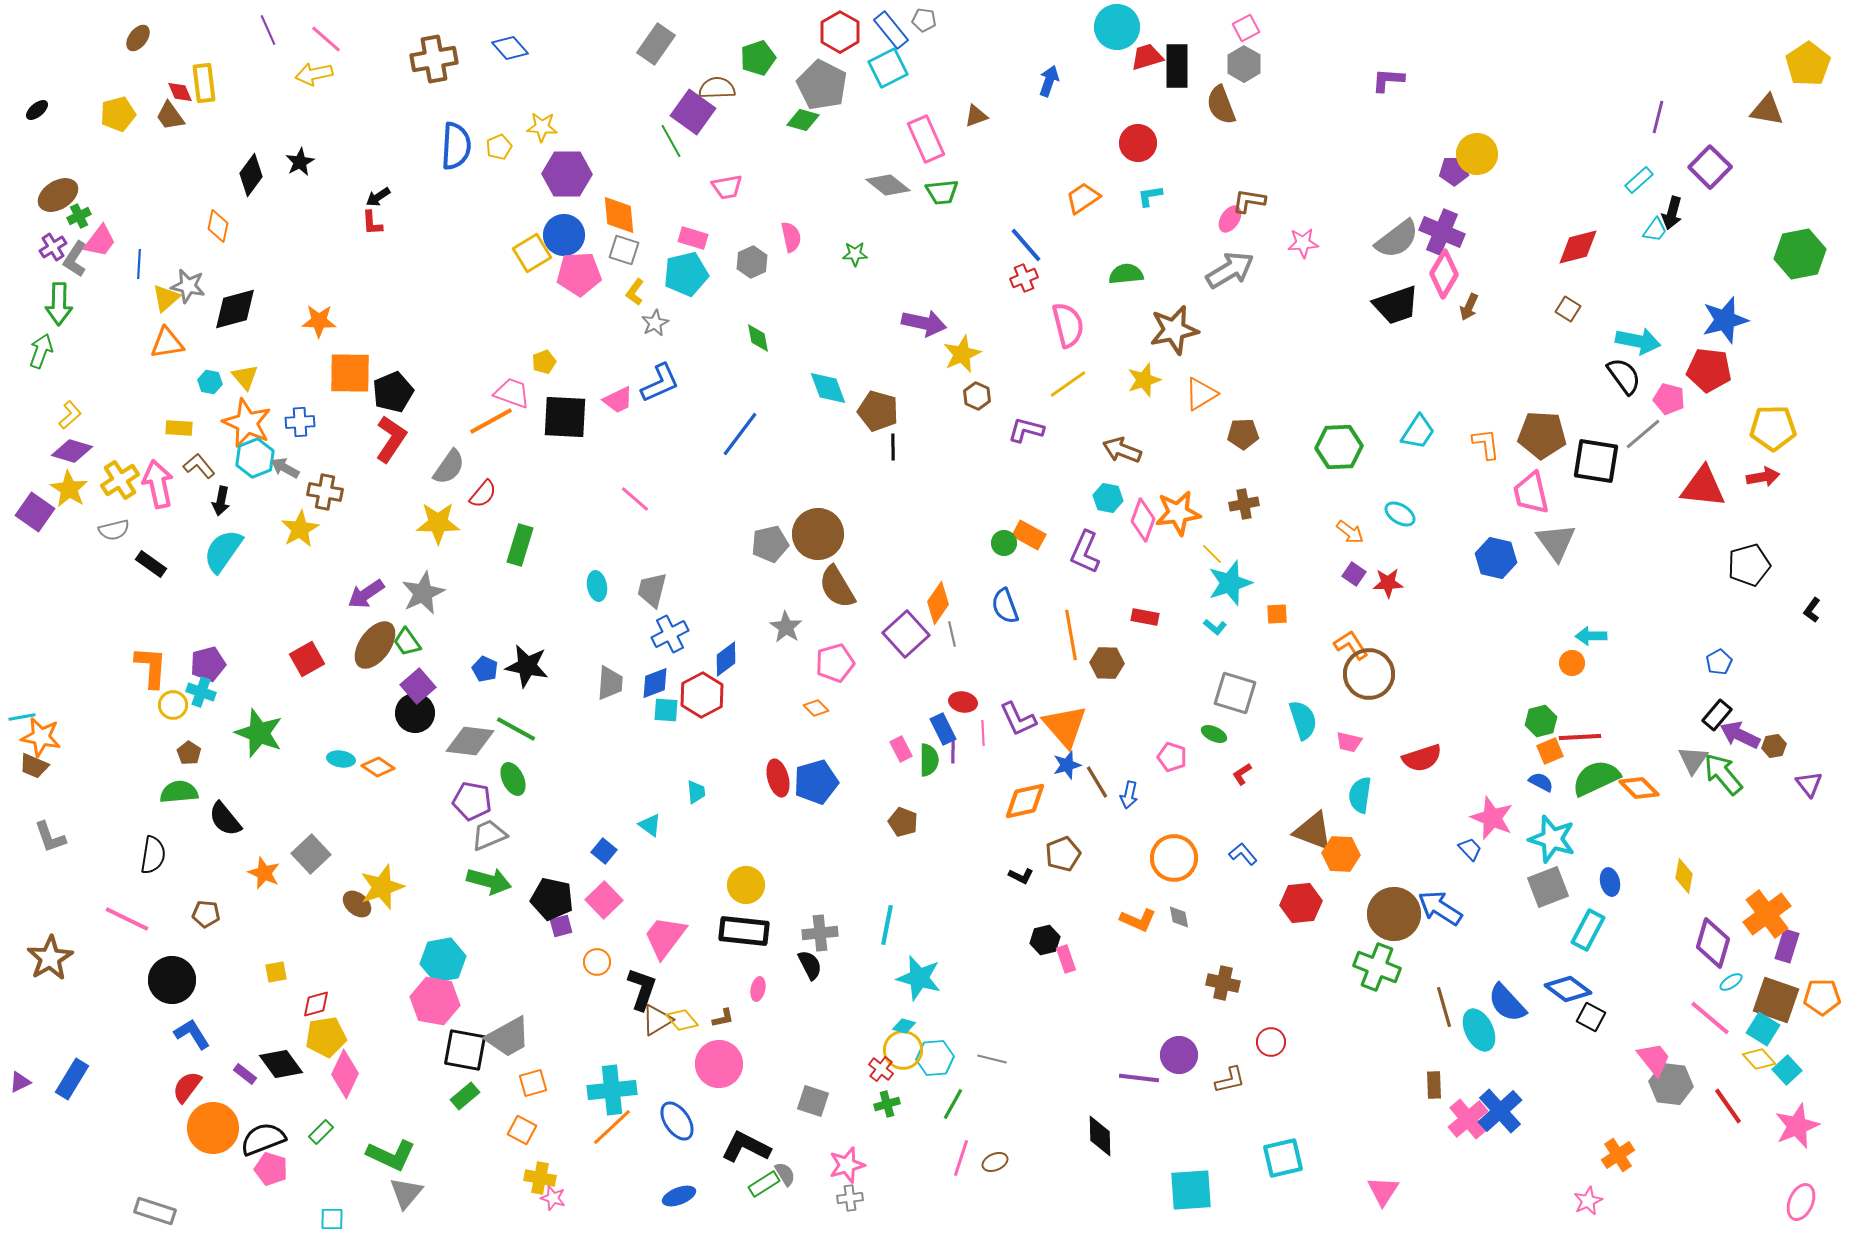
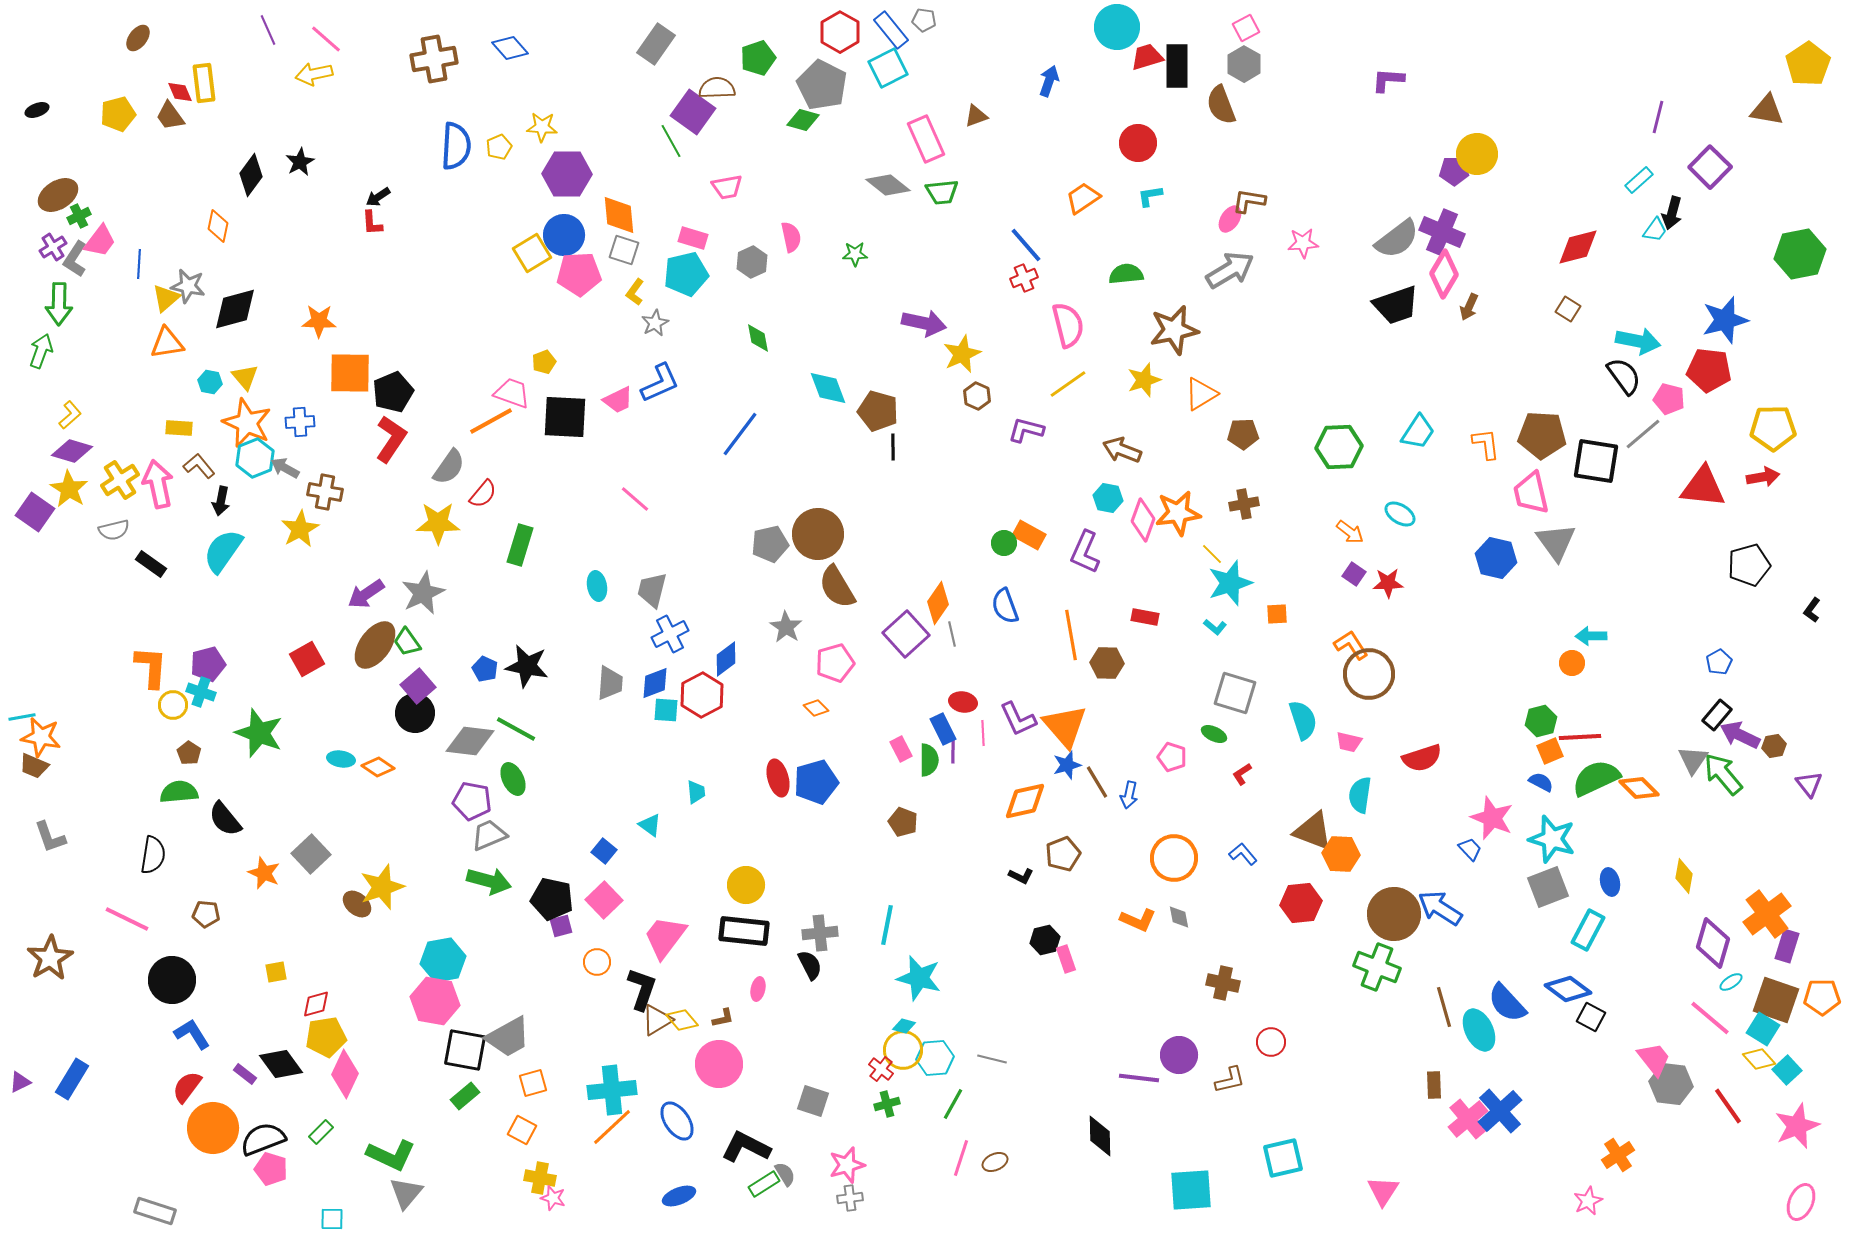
black ellipse at (37, 110): rotated 20 degrees clockwise
